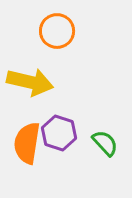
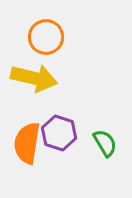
orange circle: moved 11 px left, 6 px down
yellow arrow: moved 4 px right, 4 px up
green semicircle: rotated 12 degrees clockwise
